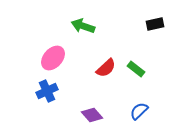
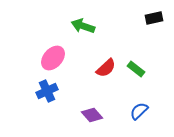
black rectangle: moved 1 px left, 6 px up
